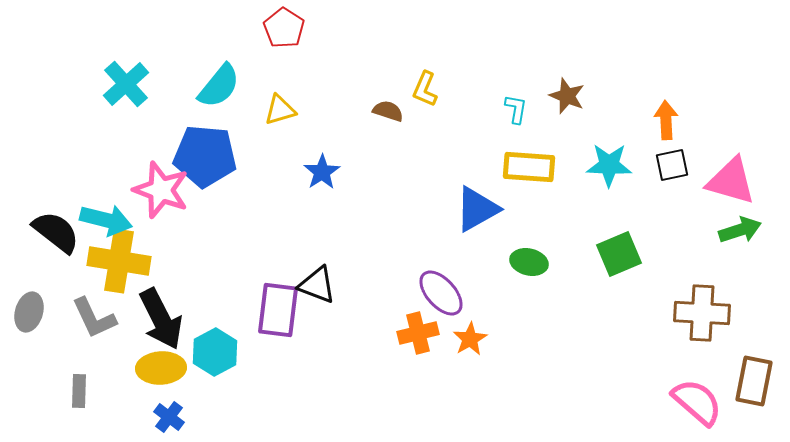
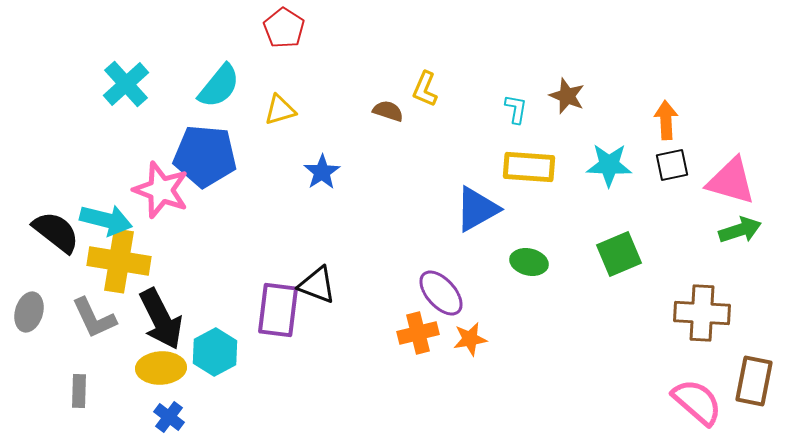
orange star: rotated 20 degrees clockwise
